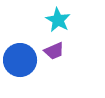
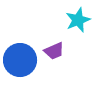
cyan star: moved 20 px right; rotated 20 degrees clockwise
